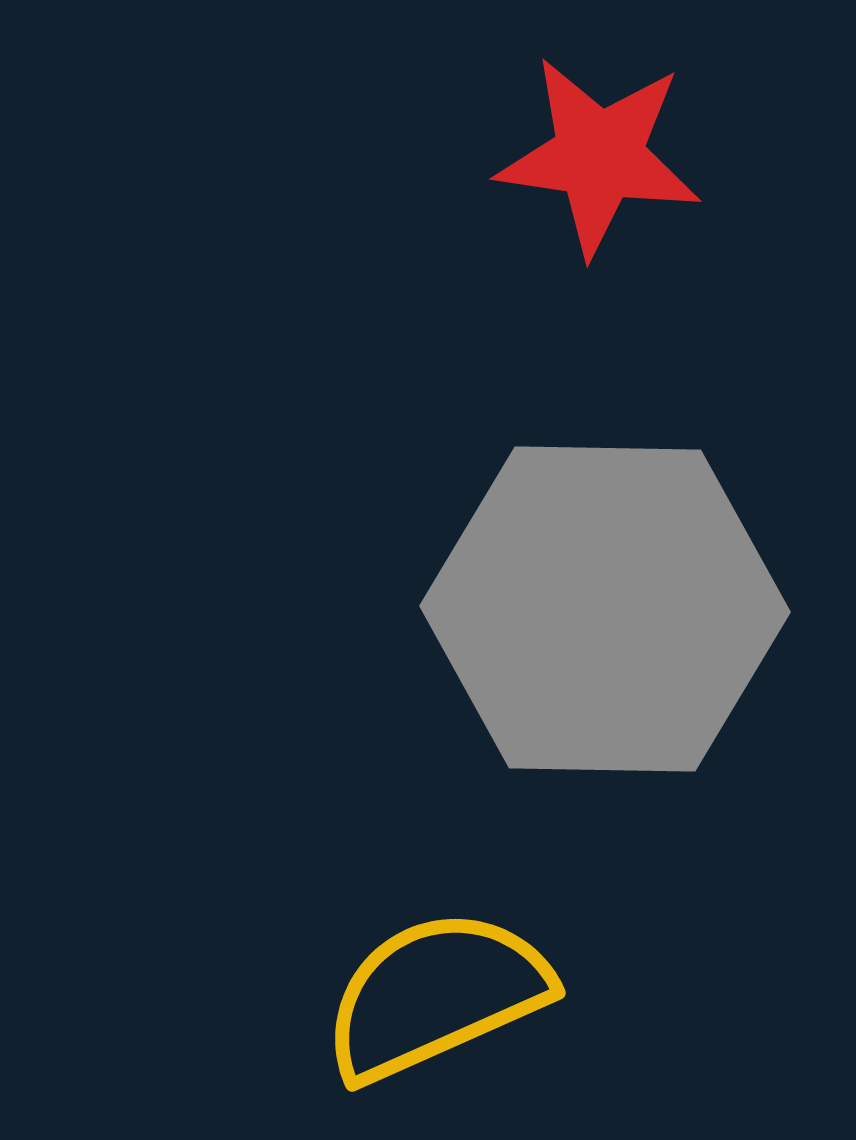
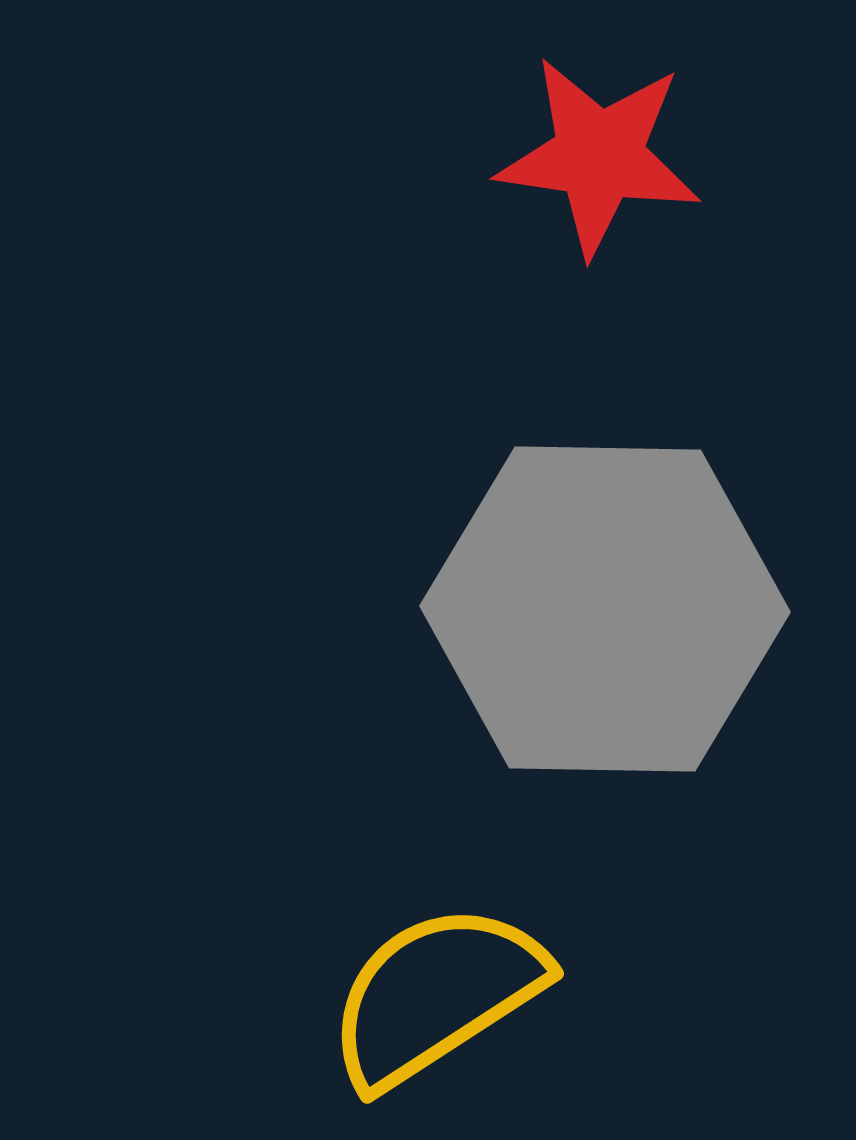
yellow semicircle: rotated 9 degrees counterclockwise
